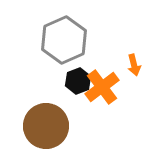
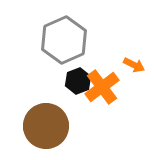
orange arrow: rotated 50 degrees counterclockwise
